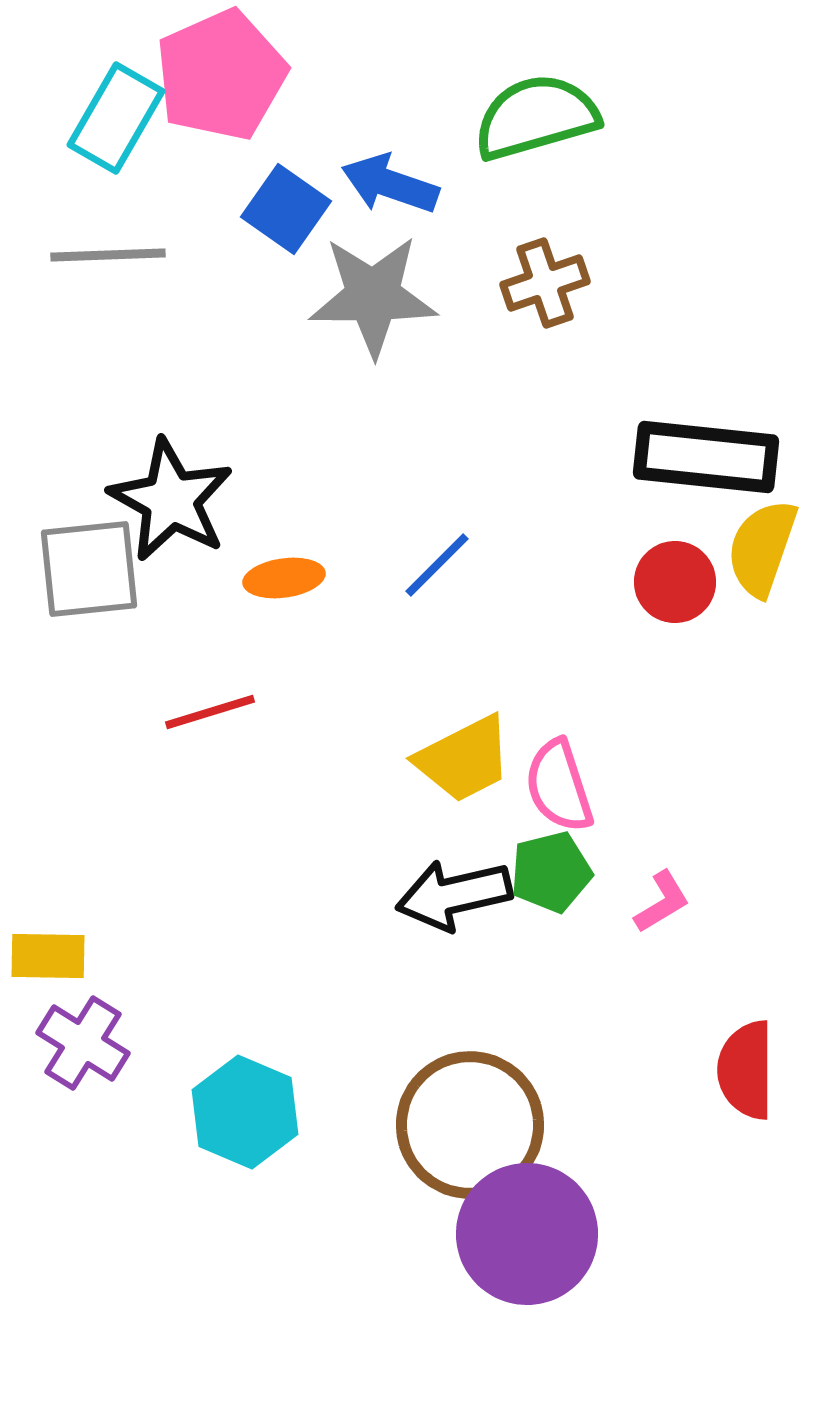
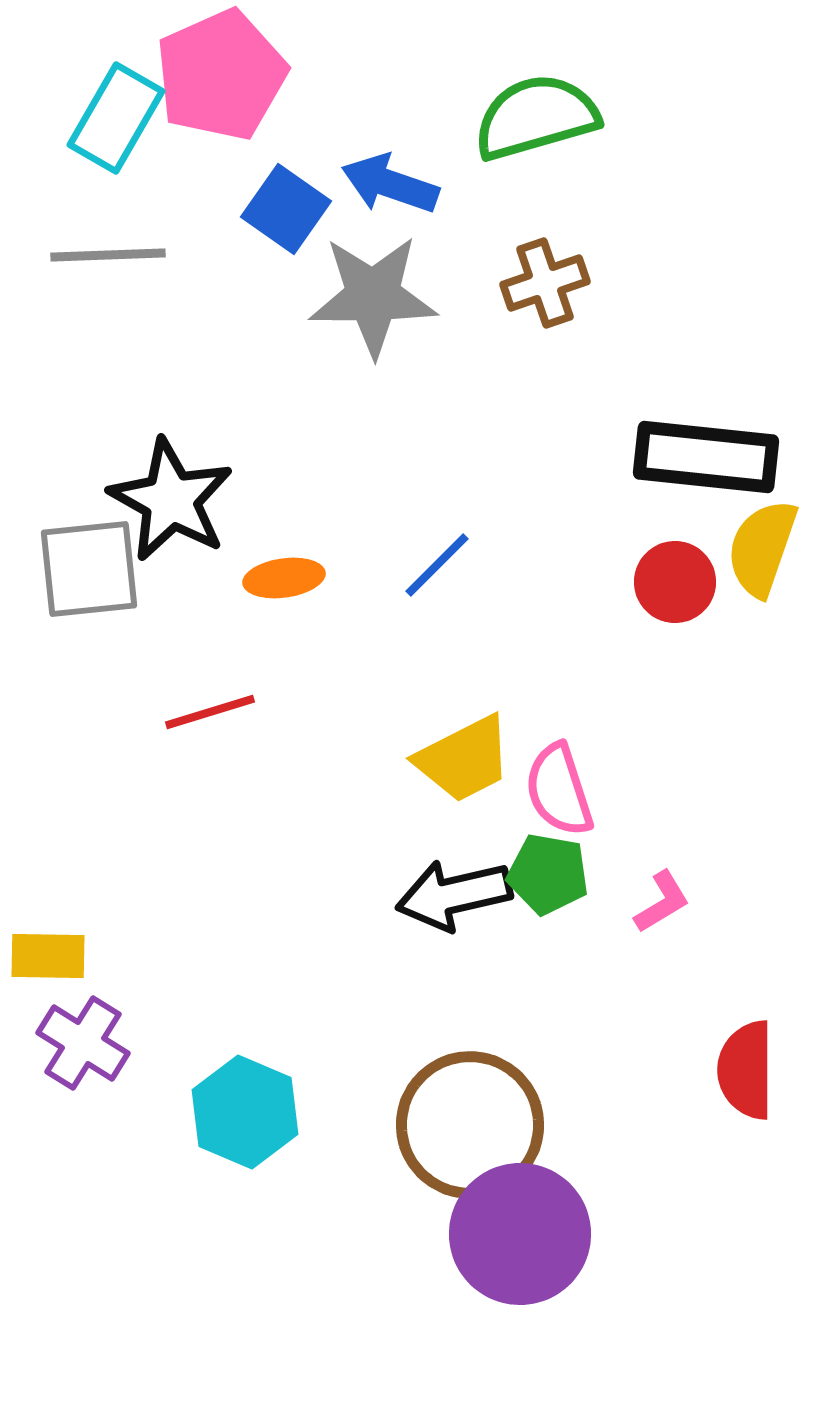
pink semicircle: moved 4 px down
green pentagon: moved 3 px left, 2 px down; rotated 24 degrees clockwise
purple circle: moved 7 px left
